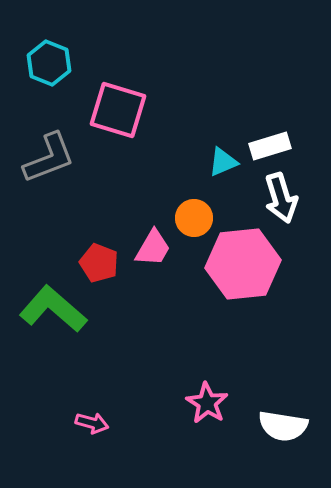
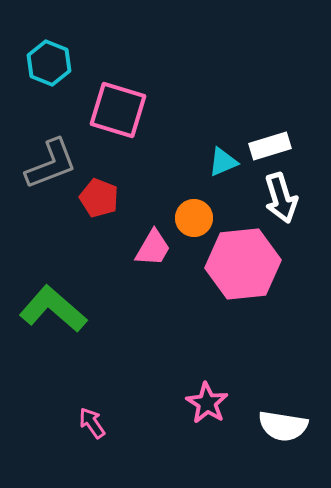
gray L-shape: moved 2 px right, 6 px down
red pentagon: moved 65 px up
pink arrow: rotated 140 degrees counterclockwise
